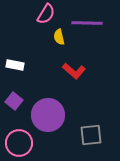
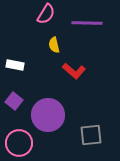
yellow semicircle: moved 5 px left, 8 px down
